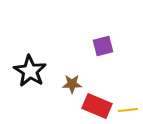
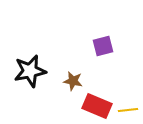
black star: rotated 28 degrees clockwise
brown star: moved 1 px right, 3 px up; rotated 12 degrees clockwise
